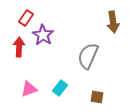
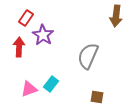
brown arrow: moved 3 px right, 6 px up; rotated 15 degrees clockwise
cyan rectangle: moved 9 px left, 4 px up
